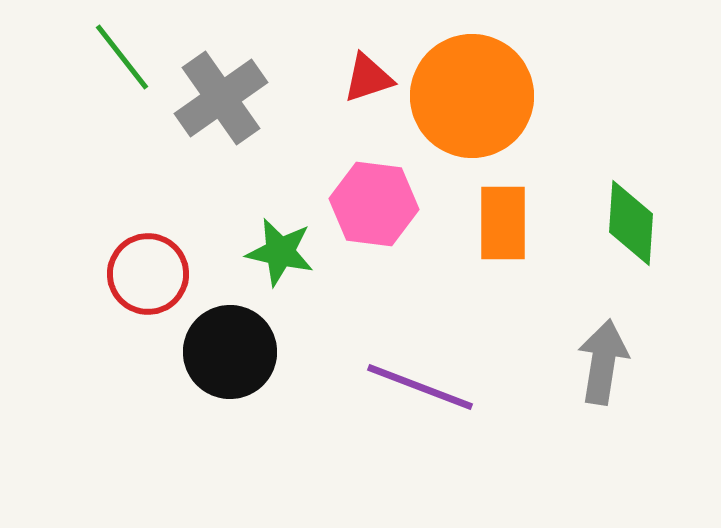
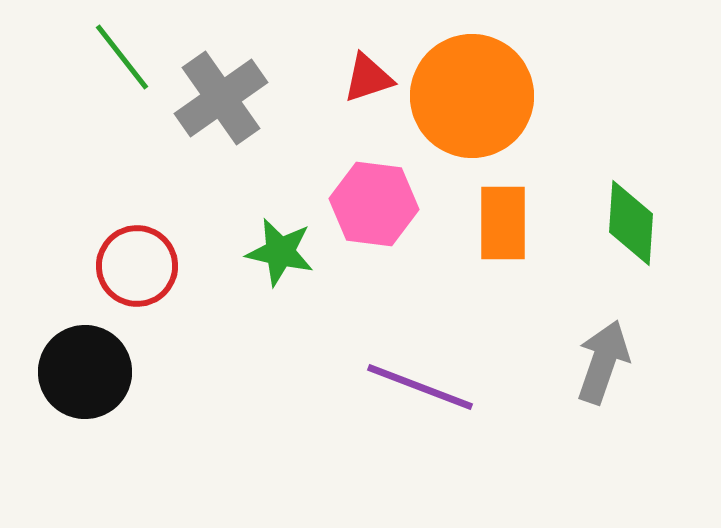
red circle: moved 11 px left, 8 px up
black circle: moved 145 px left, 20 px down
gray arrow: rotated 10 degrees clockwise
